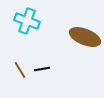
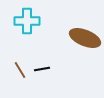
cyan cross: rotated 20 degrees counterclockwise
brown ellipse: moved 1 px down
